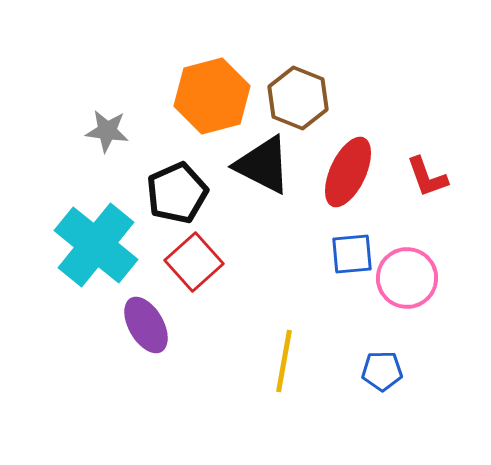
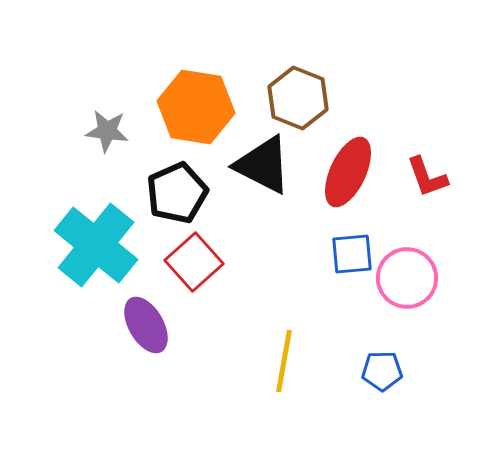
orange hexagon: moved 16 px left, 11 px down; rotated 24 degrees clockwise
